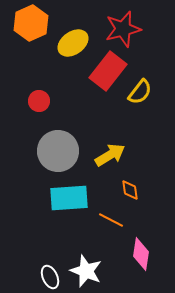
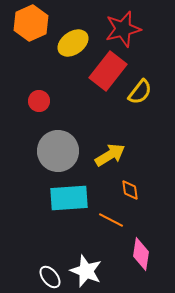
white ellipse: rotated 15 degrees counterclockwise
